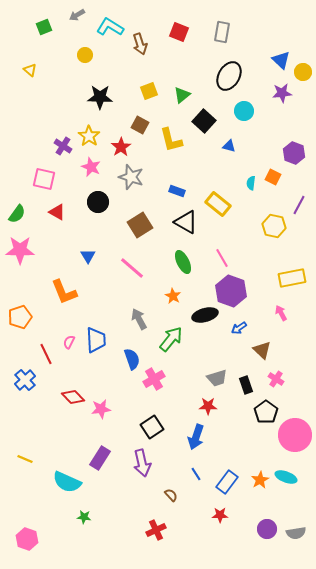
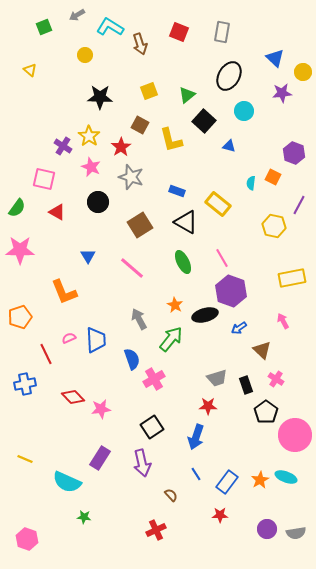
blue triangle at (281, 60): moved 6 px left, 2 px up
green triangle at (182, 95): moved 5 px right
green semicircle at (17, 214): moved 6 px up
orange star at (173, 296): moved 2 px right, 9 px down
pink arrow at (281, 313): moved 2 px right, 8 px down
pink semicircle at (69, 342): moved 4 px up; rotated 40 degrees clockwise
blue cross at (25, 380): moved 4 px down; rotated 30 degrees clockwise
